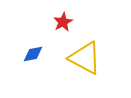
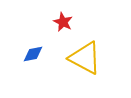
red star: rotated 18 degrees counterclockwise
